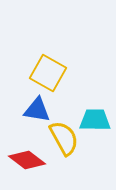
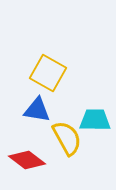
yellow semicircle: moved 3 px right
